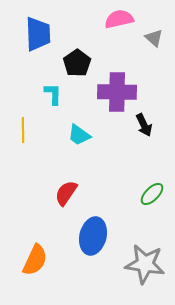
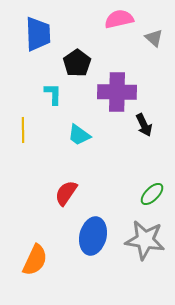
gray star: moved 24 px up
